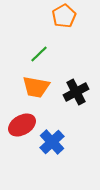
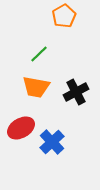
red ellipse: moved 1 px left, 3 px down
